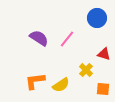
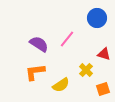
purple semicircle: moved 6 px down
orange L-shape: moved 9 px up
orange square: rotated 24 degrees counterclockwise
